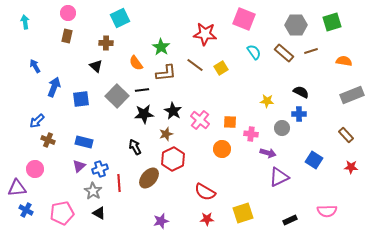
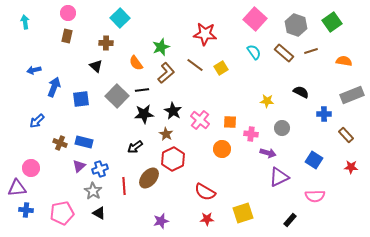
cyan square at (120, 18): rotated 18 degrees counterclockwise
pink square at (244, 19): moved 11 px right; rotated 20 degrees clockwise
green square at (332, 22): rotated 18 degrees counterclockwise
gray hexagon at (296, 25): rotated 20 degrees clockwise
green star at (161, 47): rotated 18 degrees clockwise
blue arrow at (35, 66): moved 1 px left, 4 px down; rotated 72 degrees counterclockwise
brown L-shape at (166, 73): rotated 35 degrees counterclockwise
blue cross at (299, 114): moved 25 px right
brown star at (166, 134): rotated 24 degrees counterclockwise
brown cross at (48, 140): moved 12 px right, 3 px down
black arrow at (135, 147): rotated 98 degrees counterclockwise
pink circle at (35, 169): moved 4 px left, 1 px up
red line at (119, 183): moved 5 px right, 3 px down
blue cross at (26, 210): rotated 24 degrees counterclockwise
pink semicircle at (327, 211): moved 12 px left, 15 px up
black rectangle at (290, 220): rotated 24 degrees counterclockwise
